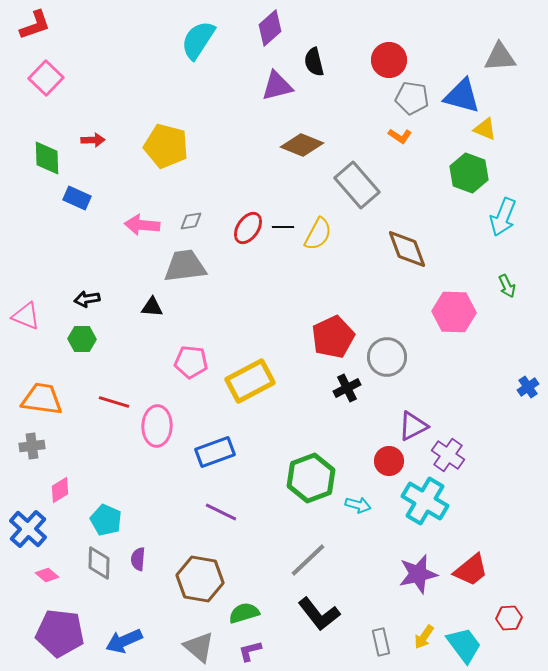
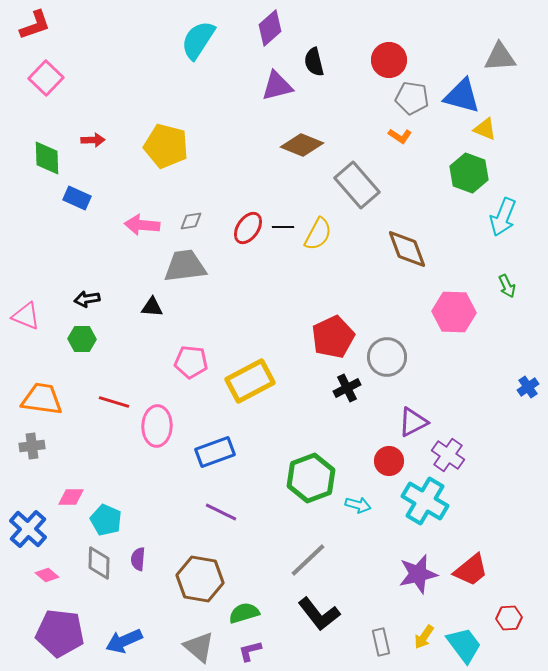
purple triangle at (413, 426): moved 4 px up
pink diamond at (60, 490): moved 11 px right, 7 px down; rotated 32 degrees clockwise
